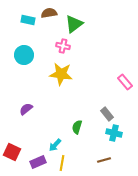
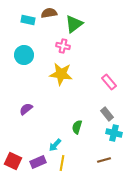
pink rectangle: moved 16 px left
red square: moved 1 px right, 9 px down
